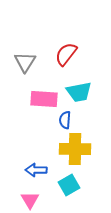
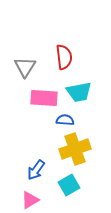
red semicircle: moved 2 px left, 3 px down; rotated 135 degrees clockwise
gray triangle: moved 5 px down
pink rectangle: moved 1 px up
blue semicircle: rotated 90 degrees clockwise
yellow cross: rotated 20 degrees counterclockwise
blue arrow: rotated 55 degrees counterclockwise
pink triangle: rotated 30 degrees clockwise
